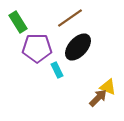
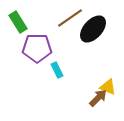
black ellipse: moved 15 px right, 18 px up
